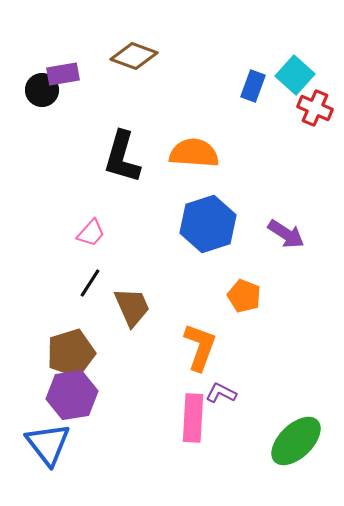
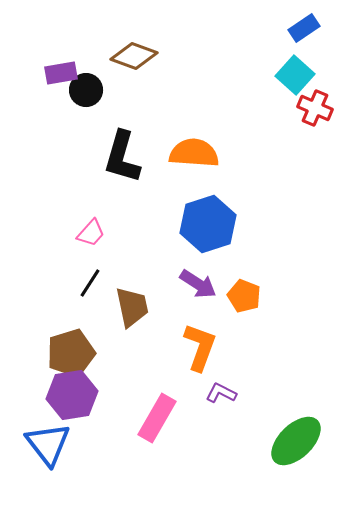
purple rectangle: moved 2 px left, 1 px up
blue rectangle: moved 51 px right, 58 px up; rotated 36 degrees clockwise
black circle: moved 44 px right
purple arrow: moved 88 px left, 50 px down
brown trapezoid: rotated 12 degrees clockwise
pink rectangle: moved 36 px left; rotated 27 degrees clockwise
